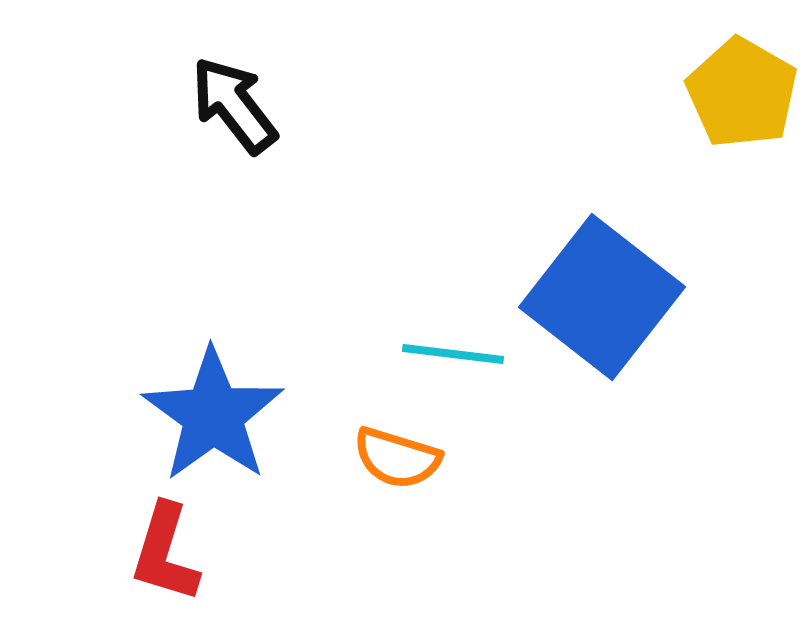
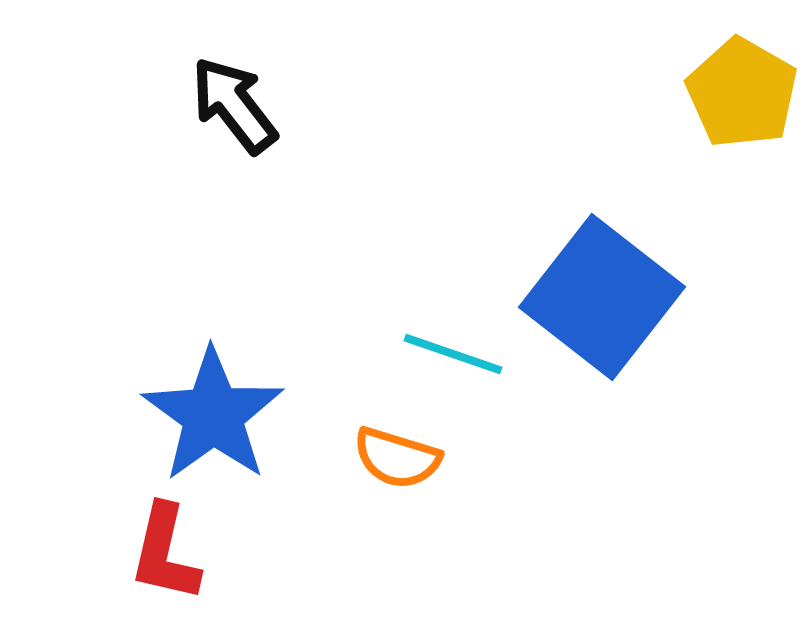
cyan line: rotated 12 degrees clockwise
red L-shape: rotated 4 degrees counterclockwise
